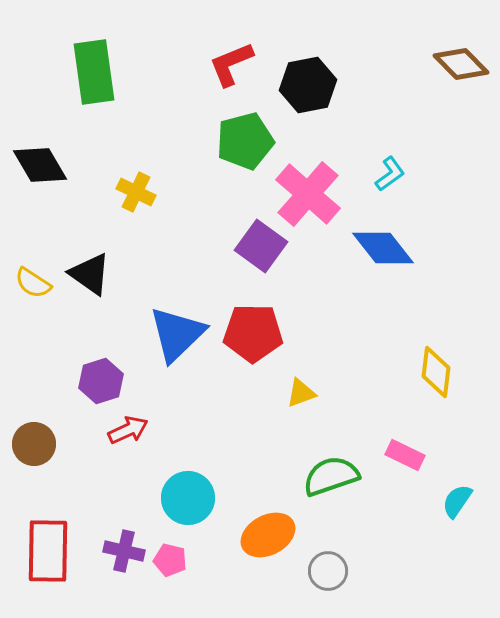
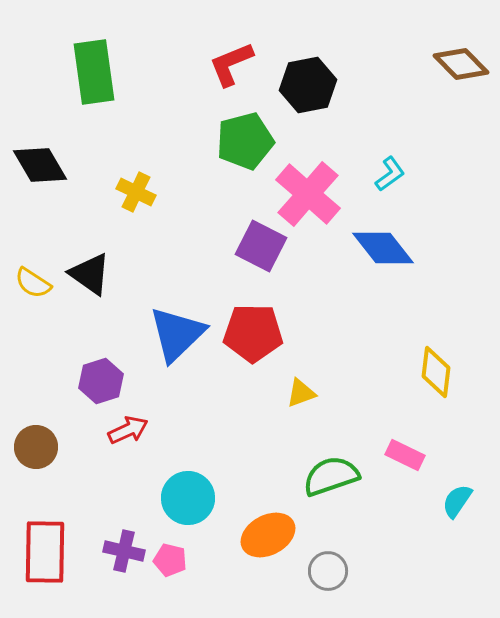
purple square: rotated 9 degrees counterclockwise
brown circle: moved 2 px right, 3 px down
red rectangle: moved 3 px left, 1 px down
